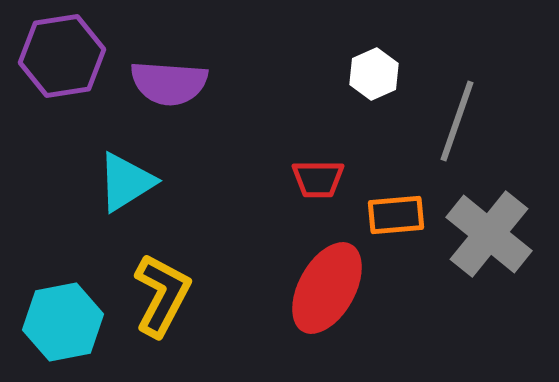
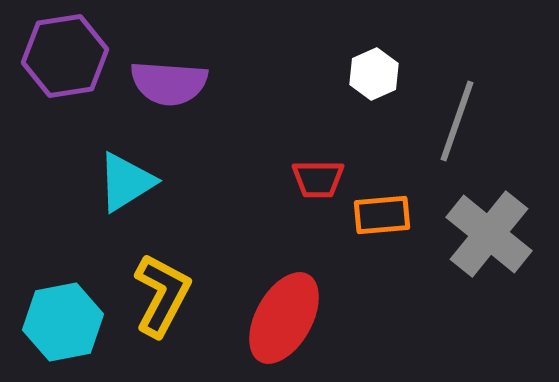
purple hexagon: moved 3 px right
orange rectangle: moved 14 px left
red ellipse: moved 43 px left, 30 px down
